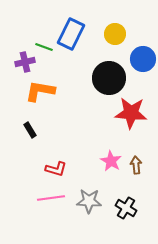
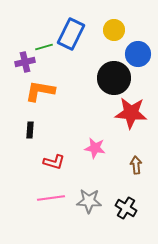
yellow circle: moved 1 px left, 4 px up
green line: rotated 36 degrees counterclockwise
blue circle: moved 5 px left, 5 px up
black circle: moved 5 px right
black rectangle: rotated 35 degrees clockwise
pink star: moved 16 px left, 13 px up; rotated 20 degrees counterclockwise
red L-shape: moved 2 px left, 7 px up
